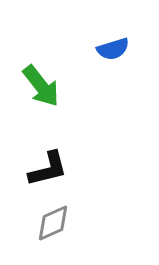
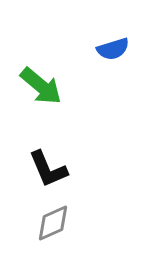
green arrow: rotated 12 degrees counterclockwise
black L-shape: rotated 81 degrees clockwise
